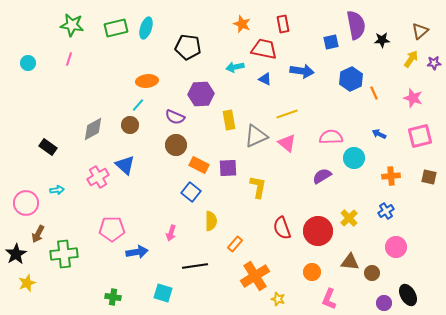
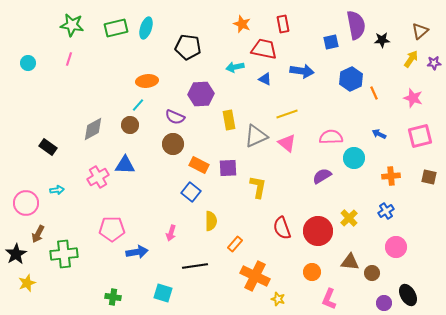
brown circle at (176, 145): moved 3 px left, 1 px up
blue triangle at (125, 165): rotated 40 degrees counterclockwise
orange cross at (255, 276): rotated 32 degrees counterclockwise
